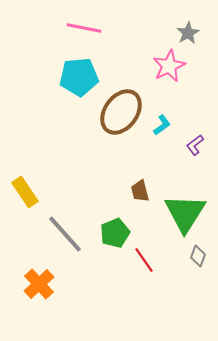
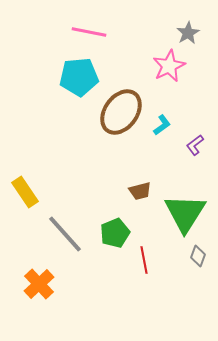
pink line: moved 5 px right, 4 px down
brown trapezoid: rotated 90 degrees counterclockwise
red line: rotated 24 degrees clockwise
